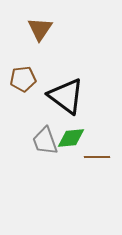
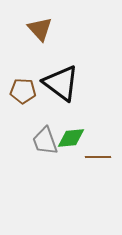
brown triangle: rotated 16 degrees counterclockwise
brown pentagon: moved 12 px down; rotated 10 degrees clockwise
black triangle: moved 5 px left, 13 px up
brown line: moved 1 px right
